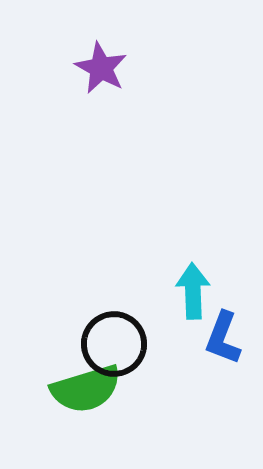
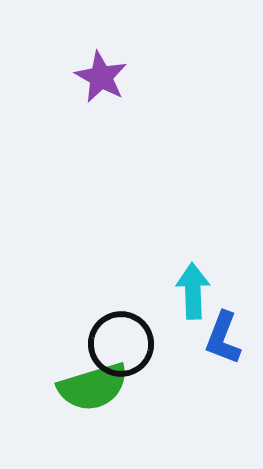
purple star: moved 9 px down
black circle: moved 7 px right
green semicircle: moved 7 px right, 2 px up
